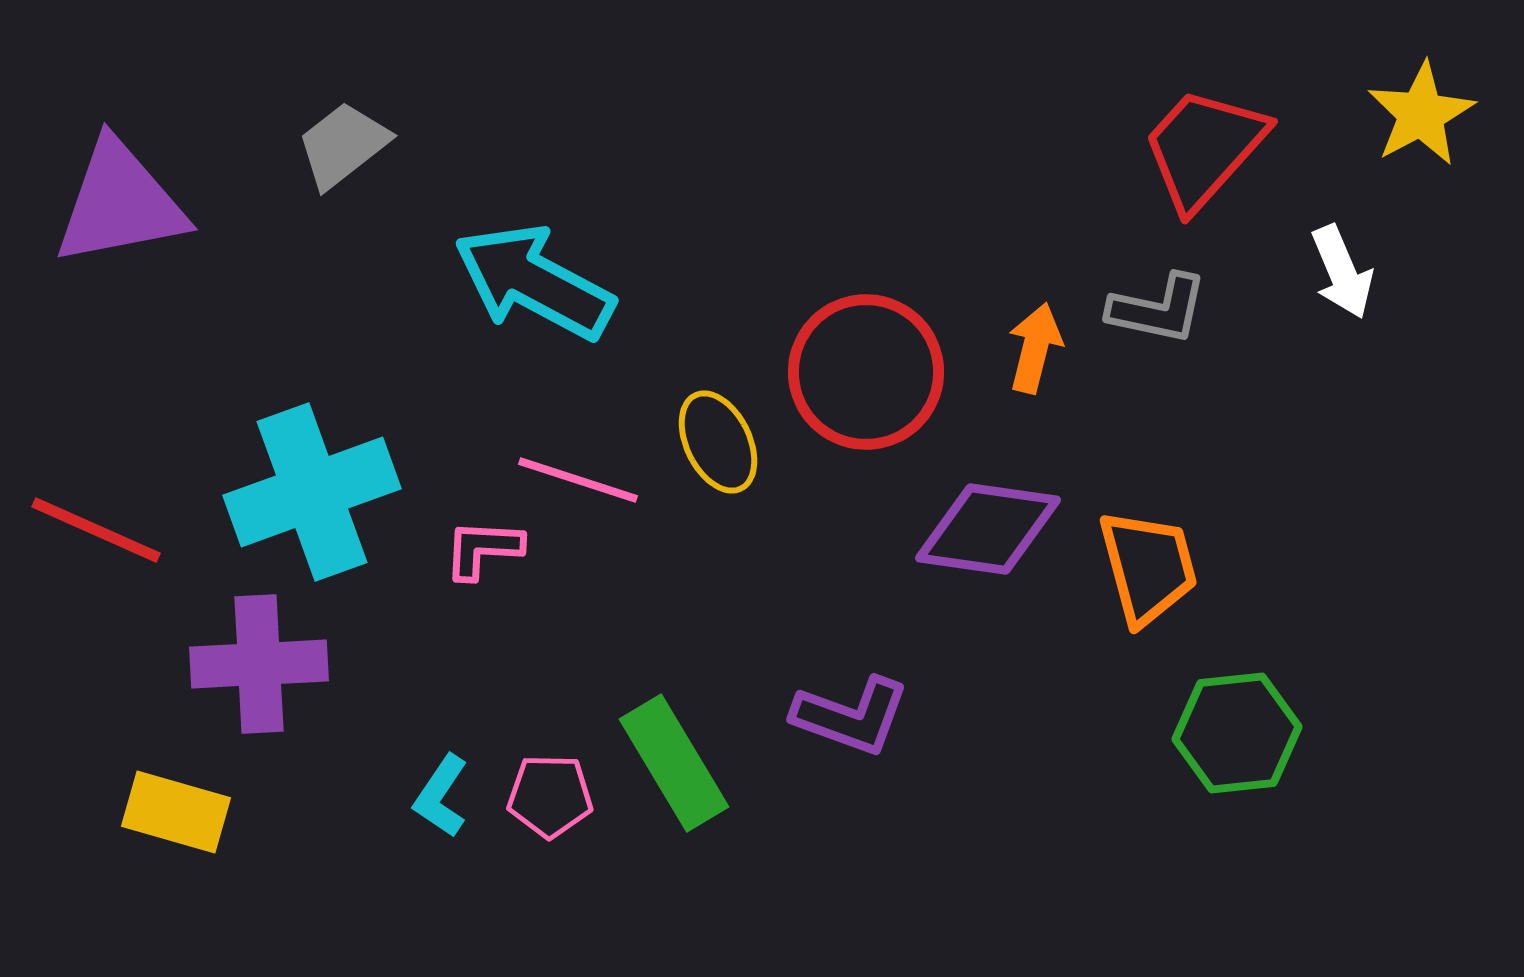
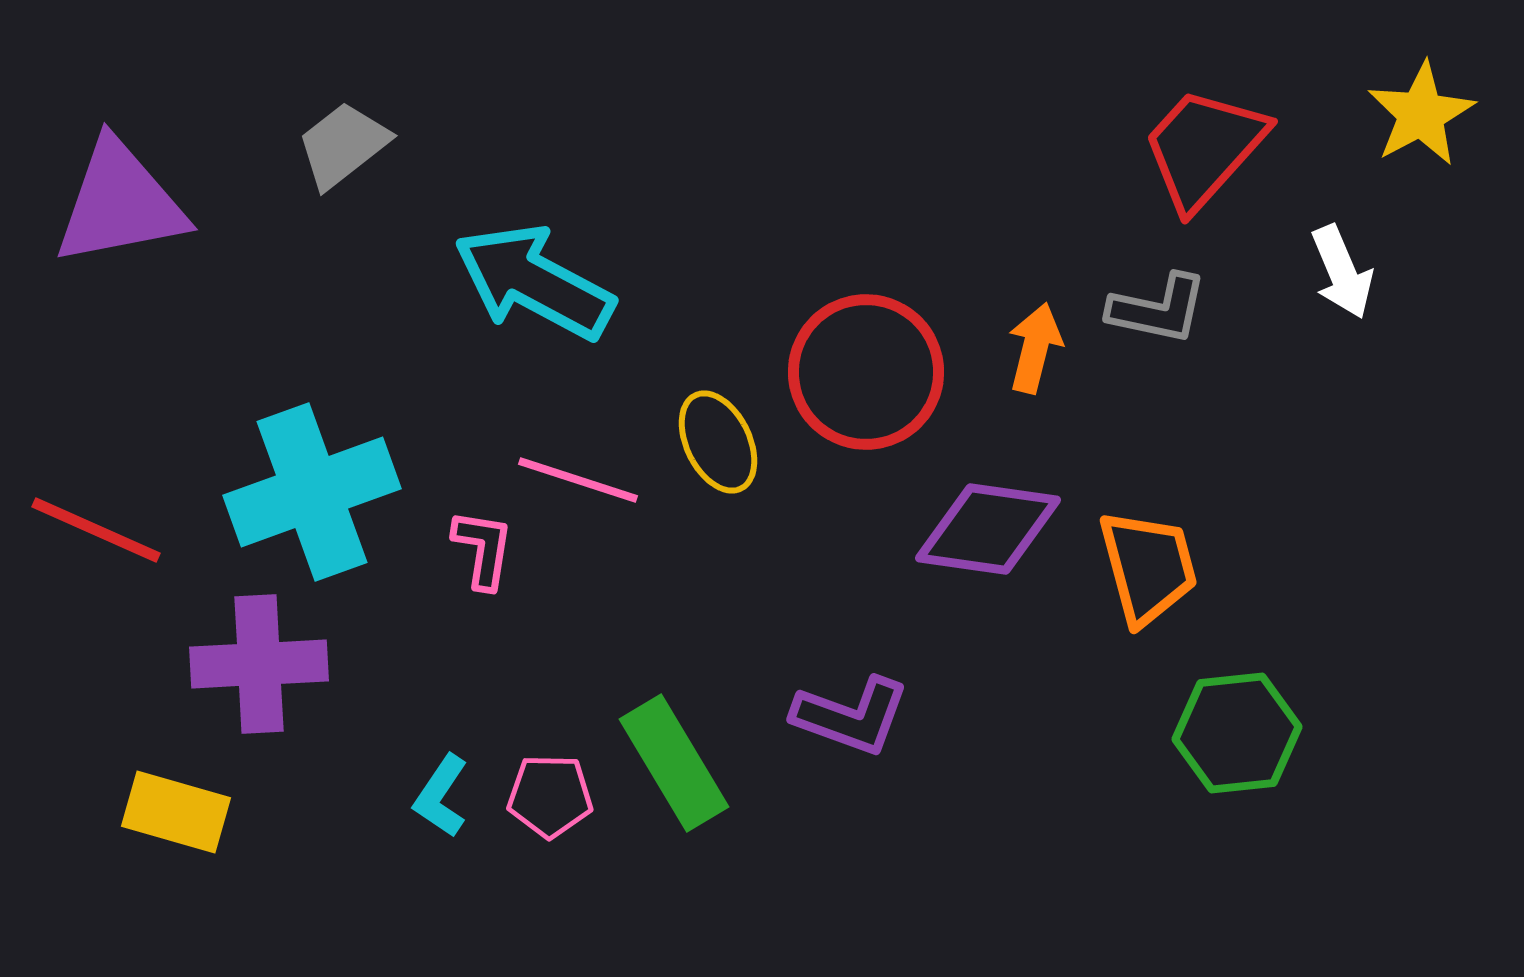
pink L-shape: rotated 96 degrees clockwise
